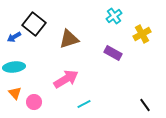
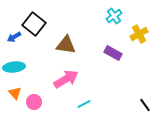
yellow cross: moved 3 px left
brown triangle: moved 3 px left, 6 px down; rotated 25 degrees clockwise
